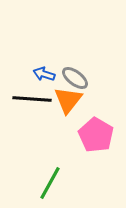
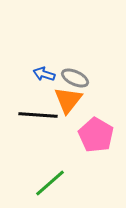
gray ellipse: rotated 12 degrees counterclockwise
black line: moved 6 px right, 16 px down
green line: rotated 20 degrees clockwise
